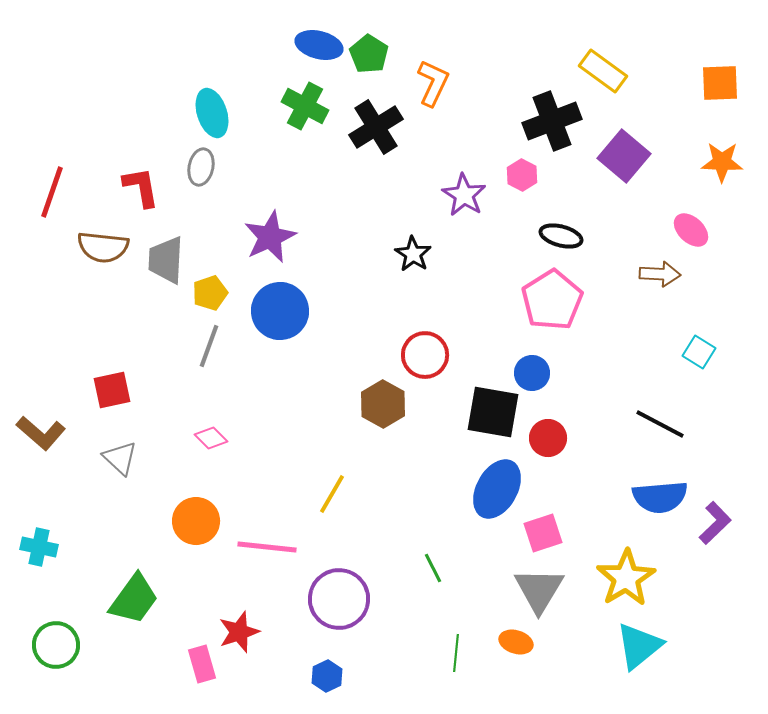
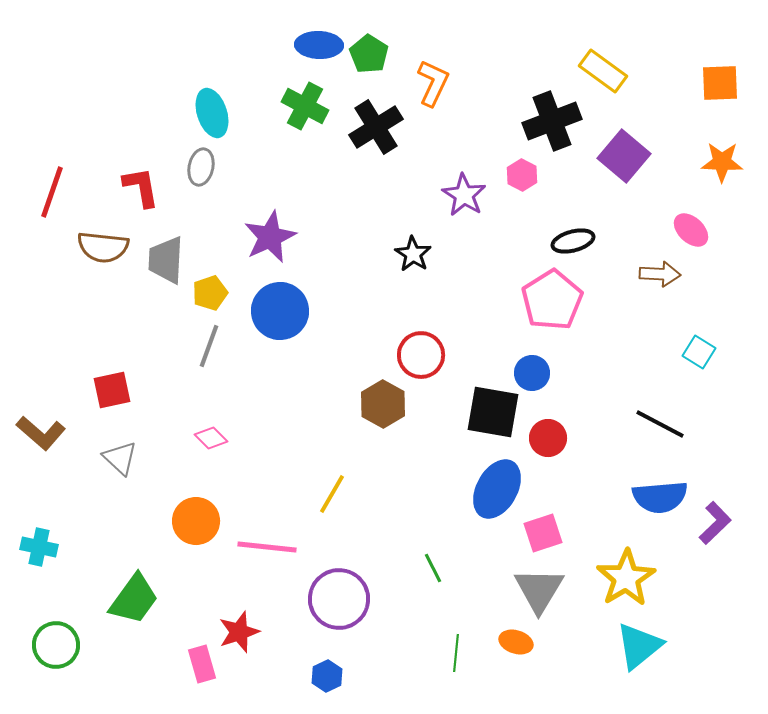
blue ellipse at (319, 45): rotated 12 degrees counterclockwise
black ellipse at (561, 236): moved 12 px right, 5 px down; rotated 30 degrees counterclockwise
red circle at (425, 355): moved 4 px left
